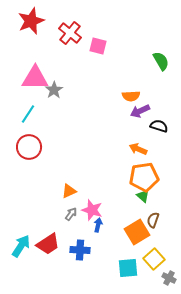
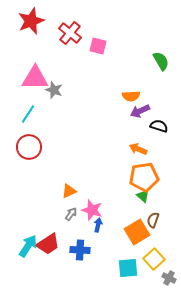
gray star: rotated 18 degrees counterclockwise
cyan arrow: moved 7 px right
